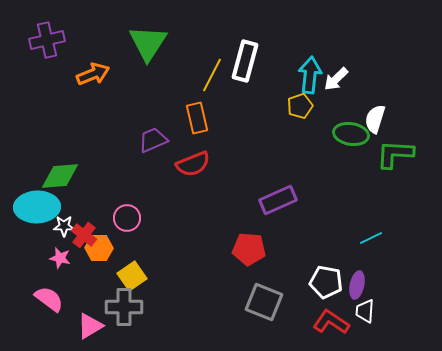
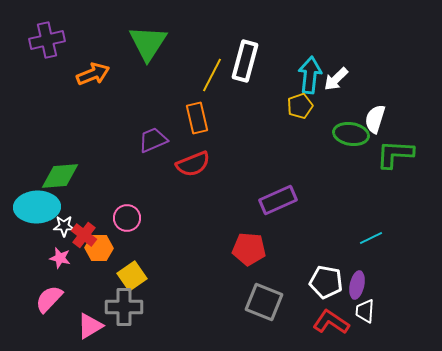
pink semicircle: rotated 84 degrees counterclockwise
